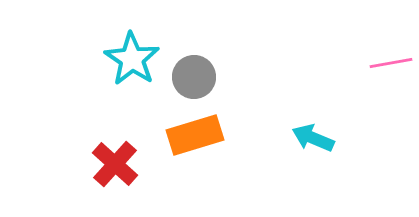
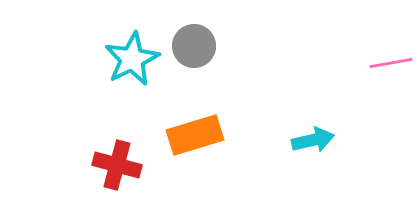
cyan star: rotated 12 degrees clockwise
gray circle: moved 31 px up
cyan arrow: moved 2 px down; rotated 144 degrees clockwise
red cross: moved 2 px right, 1 px down; rotated 27 degrees counterclockwise
